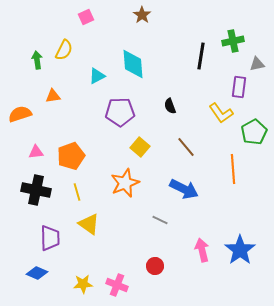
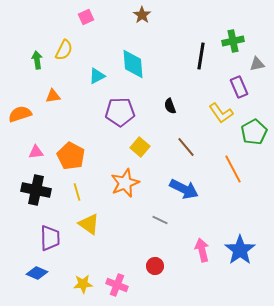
purple rectangle: rotated 30 degrees counterclockwise
orange pentagon: rotated 24 degrees counterclockwise
orange line: rotated 24 degrees counterclockwise
